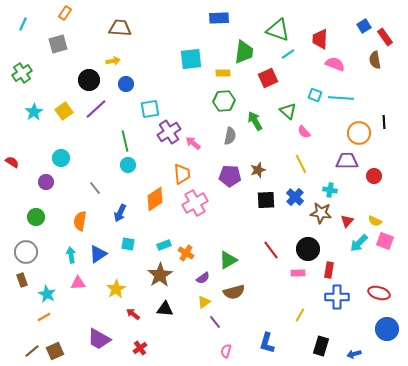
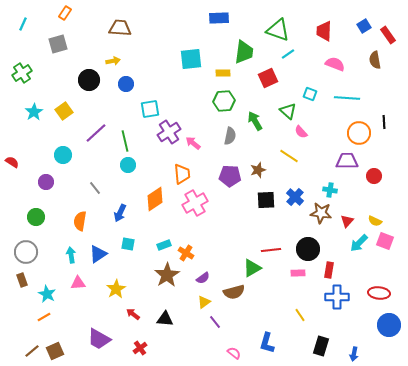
red rectangle at (385, 37): moved 3 px right, 2 px up
red trapezoid at (320, 39): moved 4 px right, 8 px up
cyan square at (315, 95): moved 5 px left, 1 px up
cyan line at (341, 98): moved 6 px right
purple line at (96, 109): moved 24 px down
pink semicircle at (304, 132): moved 3 px left
cyan circle at (61, 158): moved 2 px right, 3 px up
yellow line at (301, 164): moved 12 px left, 8 px up; rotated 30 degrees counterclockwise
red line at (271, 250): rotated 60 degrees counterclockwise
green triangle at (228, 260): moved 24 px right, 8 px down
brown star at (160, 275): moved 7 px right
red ellipse at (379, 293): rotated 10 degrees counterclockwise
black triangle at (165, 309): moved 10 px down
yellow line at (300, 315): rotated 64 degrees counterclockwise
blue circle at (387, 329): moved 2 px right, 4 px up
pink semicircle at (226, 351): moved 8 px right, 2 px down; rotated 112 degrees clockwise
blue arrow at (354, 354): rotated 64 degrees counterclockwise
